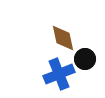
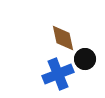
blue cross: moved 1 px left
